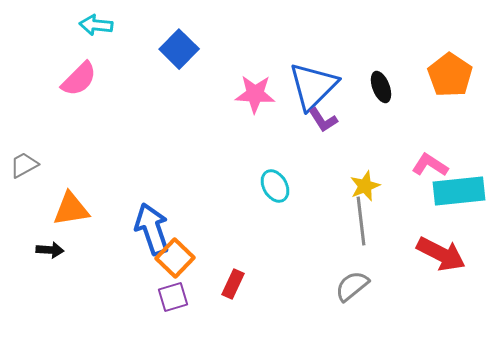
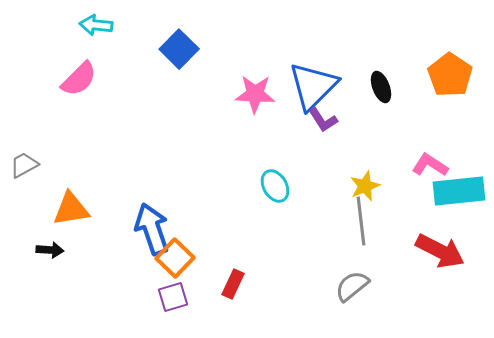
red arrow: moved 1 px left, 3 px up
